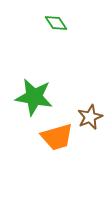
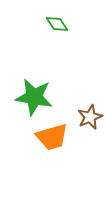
green diamond: moved 1 px right, 1 px down
orange trapezoid: moved 5 px left
